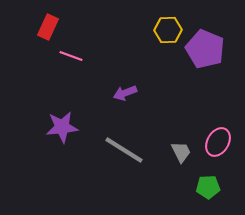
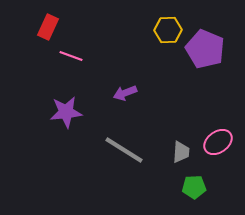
purple star: moved 4 px right, 15 px up
pink ellipse: rotated 24 degrees clockwise
gray trapezoid: rotated 30 degrees clockwise
green pentagon: moved 14 px left
